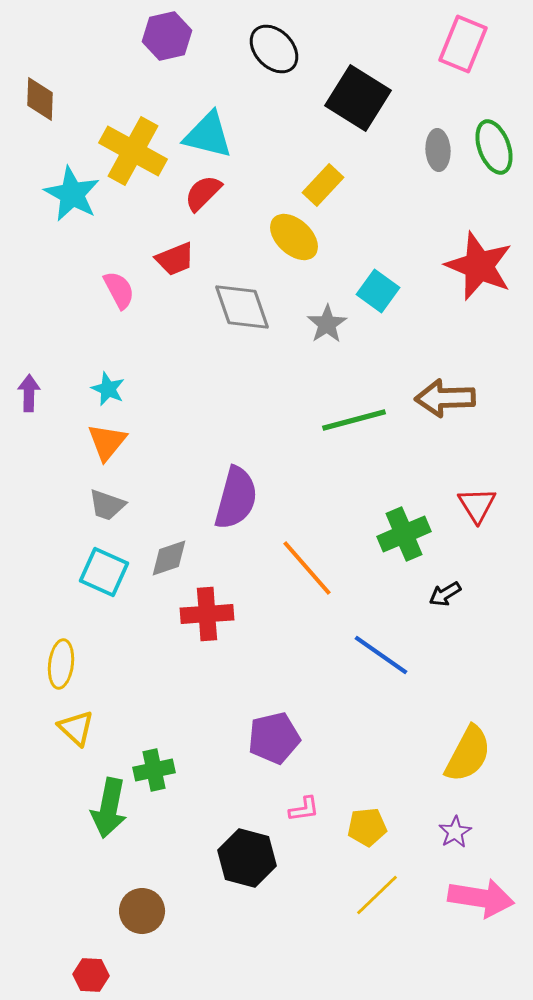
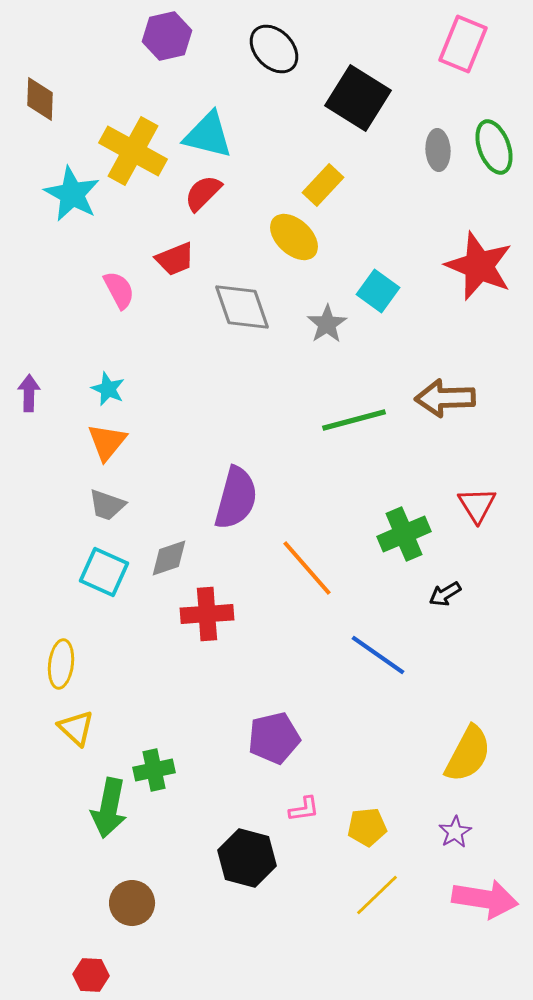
blue line at (381, 655): moved 3 px left
pink arrow at (481, 898): moved 4 px right, 1 px down
brown circle at (142, 911): moved 10 px left, 8 px up
